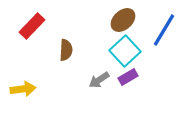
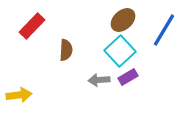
cyan square: moved 5 px left
gray arrow: rotated 30 degrees clockwise
yellow arrow: moved 4 px left, 6 px down
